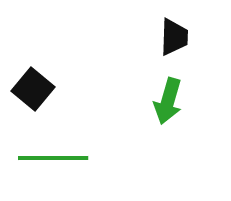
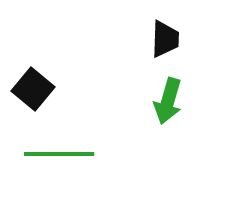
black trapezoid: moved 9 px left, 2 px down
green line: moved 6 px right, 4 px up
